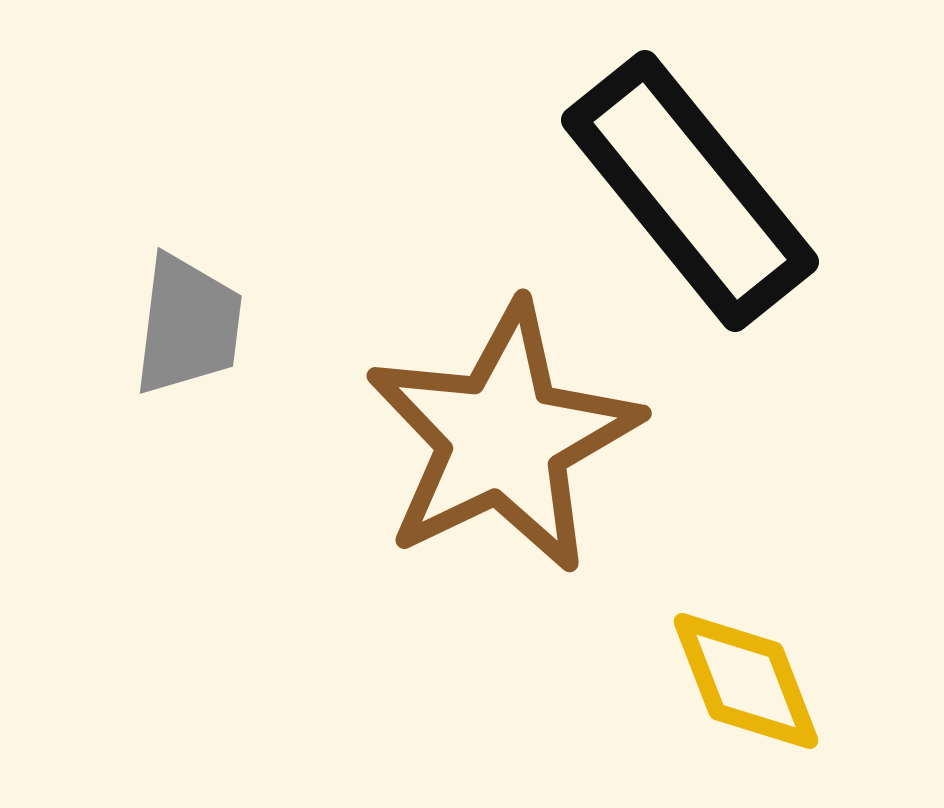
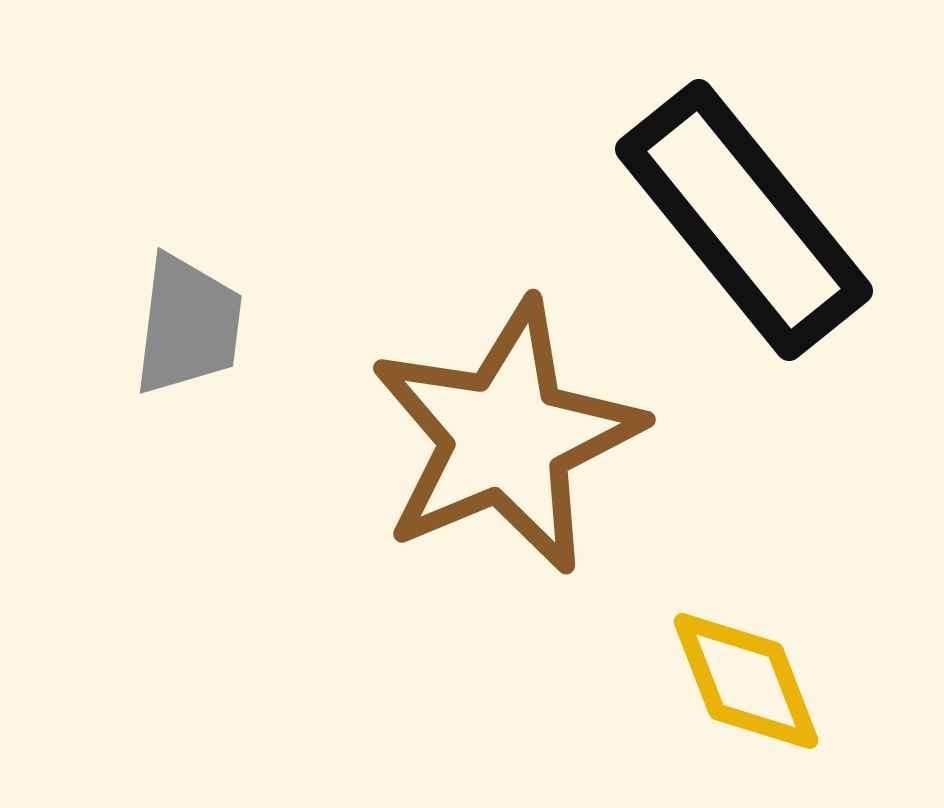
black rectangle: moved 54 px right, 29 px down
brown star: moved 3 px right, 1 px up; rotated 3 degrees clockwise
